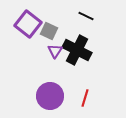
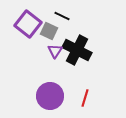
black line: moved 24 px left
